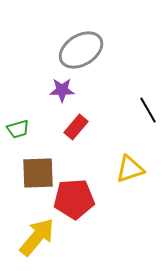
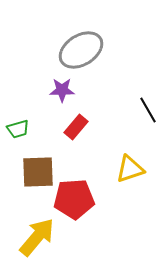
brown square: moved 1 px up
